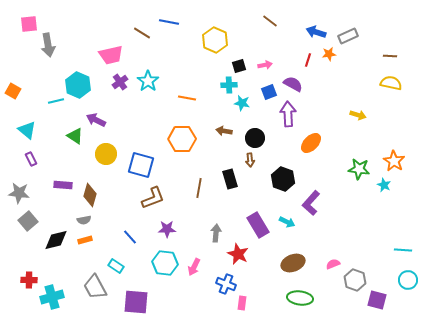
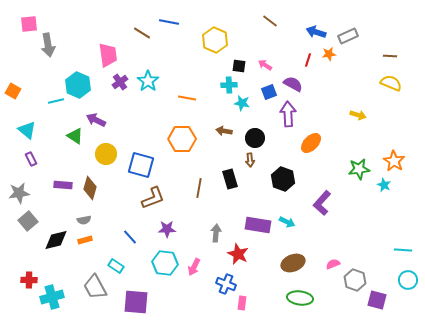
pink trapezoid at (111, 55): moved 3 px left; rotated 85 degrees counterclockwise
pink arrow at (265, 65): rotated 136 degrees counterclockwise
black square at (239, 66): rotated 24 degrees clockwise
yellow semicircle at (391, 83): rotated 10 degrees clockwise
green star at (359, 169): rotated 15 degrees counterclockwise
gray star at (19, 193): rotated 15 degrees counterclockwise
brown diamond at (90, 195): moved 7 px up
purple L-shape at (311, 203): moved 11 px right
purple rectangle at (258, 225): rotated 50 degrees counterclockwise
